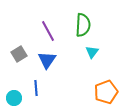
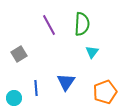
green semicircle: moved 1 px left, 1 px up
purple line: moved 1 px right, 6 px up
blue triangle: moved 19 px right, 22 px down
orange pentagon: moved 1 px left
